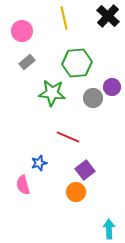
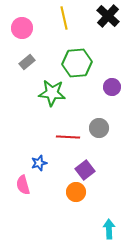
pink circle: moved 3 px up
gray circle: moved 6 px right, 30 px down
red line: rotated 20 degrees counterclockwise
